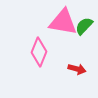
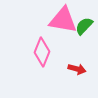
pink triangle: moved 2 px up
pink diamond: moved 3 px right
